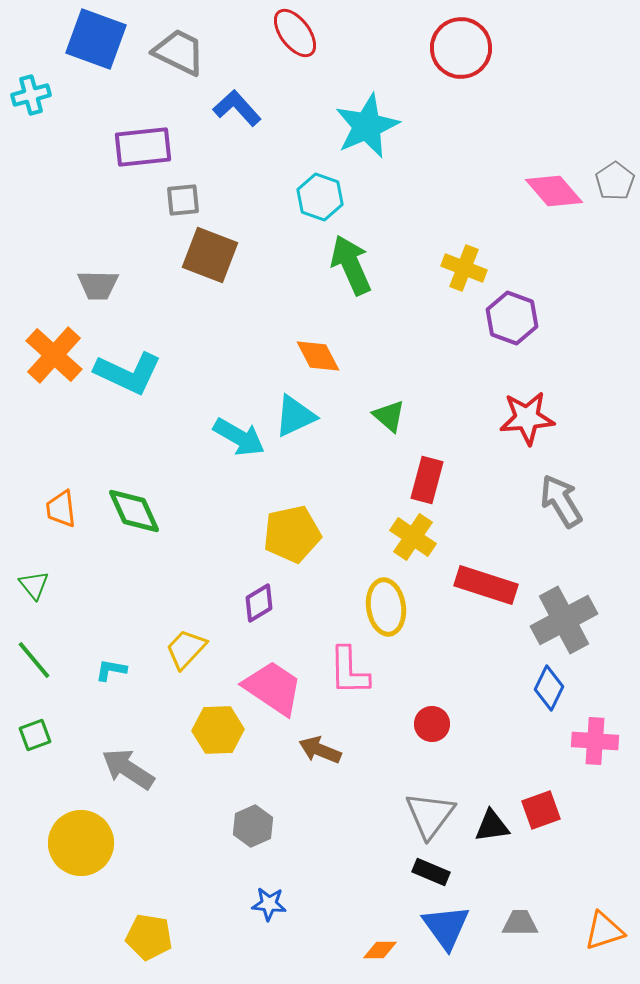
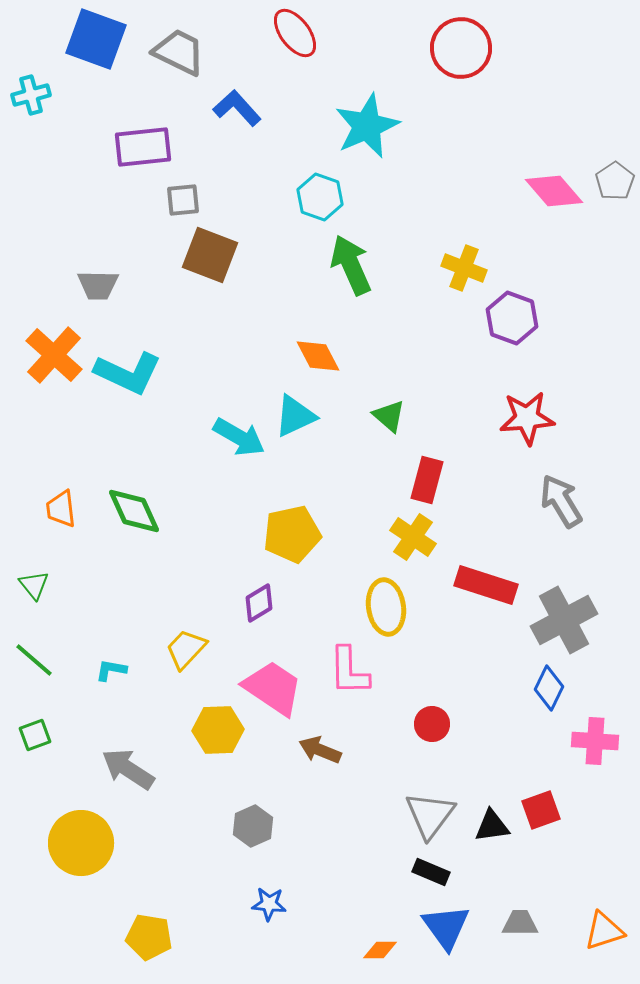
green line at (34, 660): rotated 9 degrees counterclockwise
